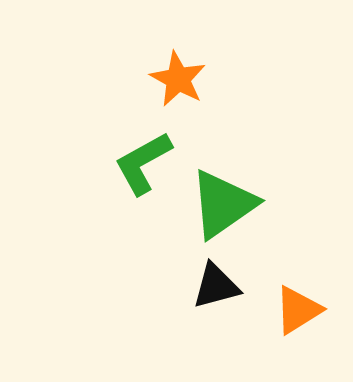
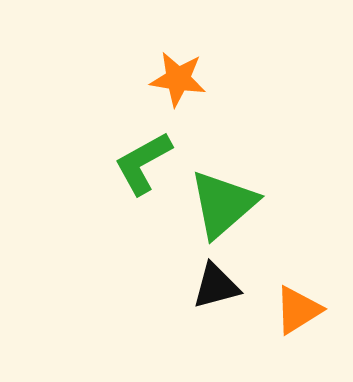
orange star: rotated 20 degrees counterclockwise
green triangle: rotated 6 degrees counterclockwise
